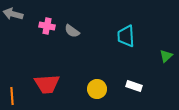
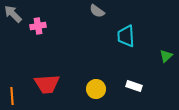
gray arrow: rotated 30 degrees clockwise
pink cross: moved 9 px left; rotated 21 degrees counterclockwise
gray semicircle: moved 25 px right, 20 px up
yellow circle: moved 1 px left
